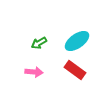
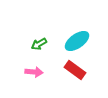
green arrow: moved 1 px down
